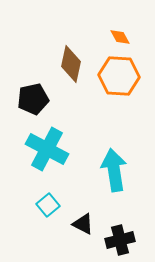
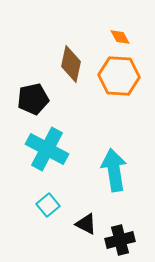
black triangle: moved 3 px right
